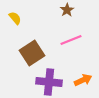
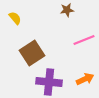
brown star: rotated 24 degrees clockwise
pink line: moved 13 px right
orange arrow: moved 2 px right, 1 px up
